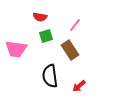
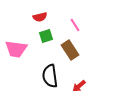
red semicircle: rotated 24 degrees counterclockwise
pink line: rotated 72 degrees counterclockwise
